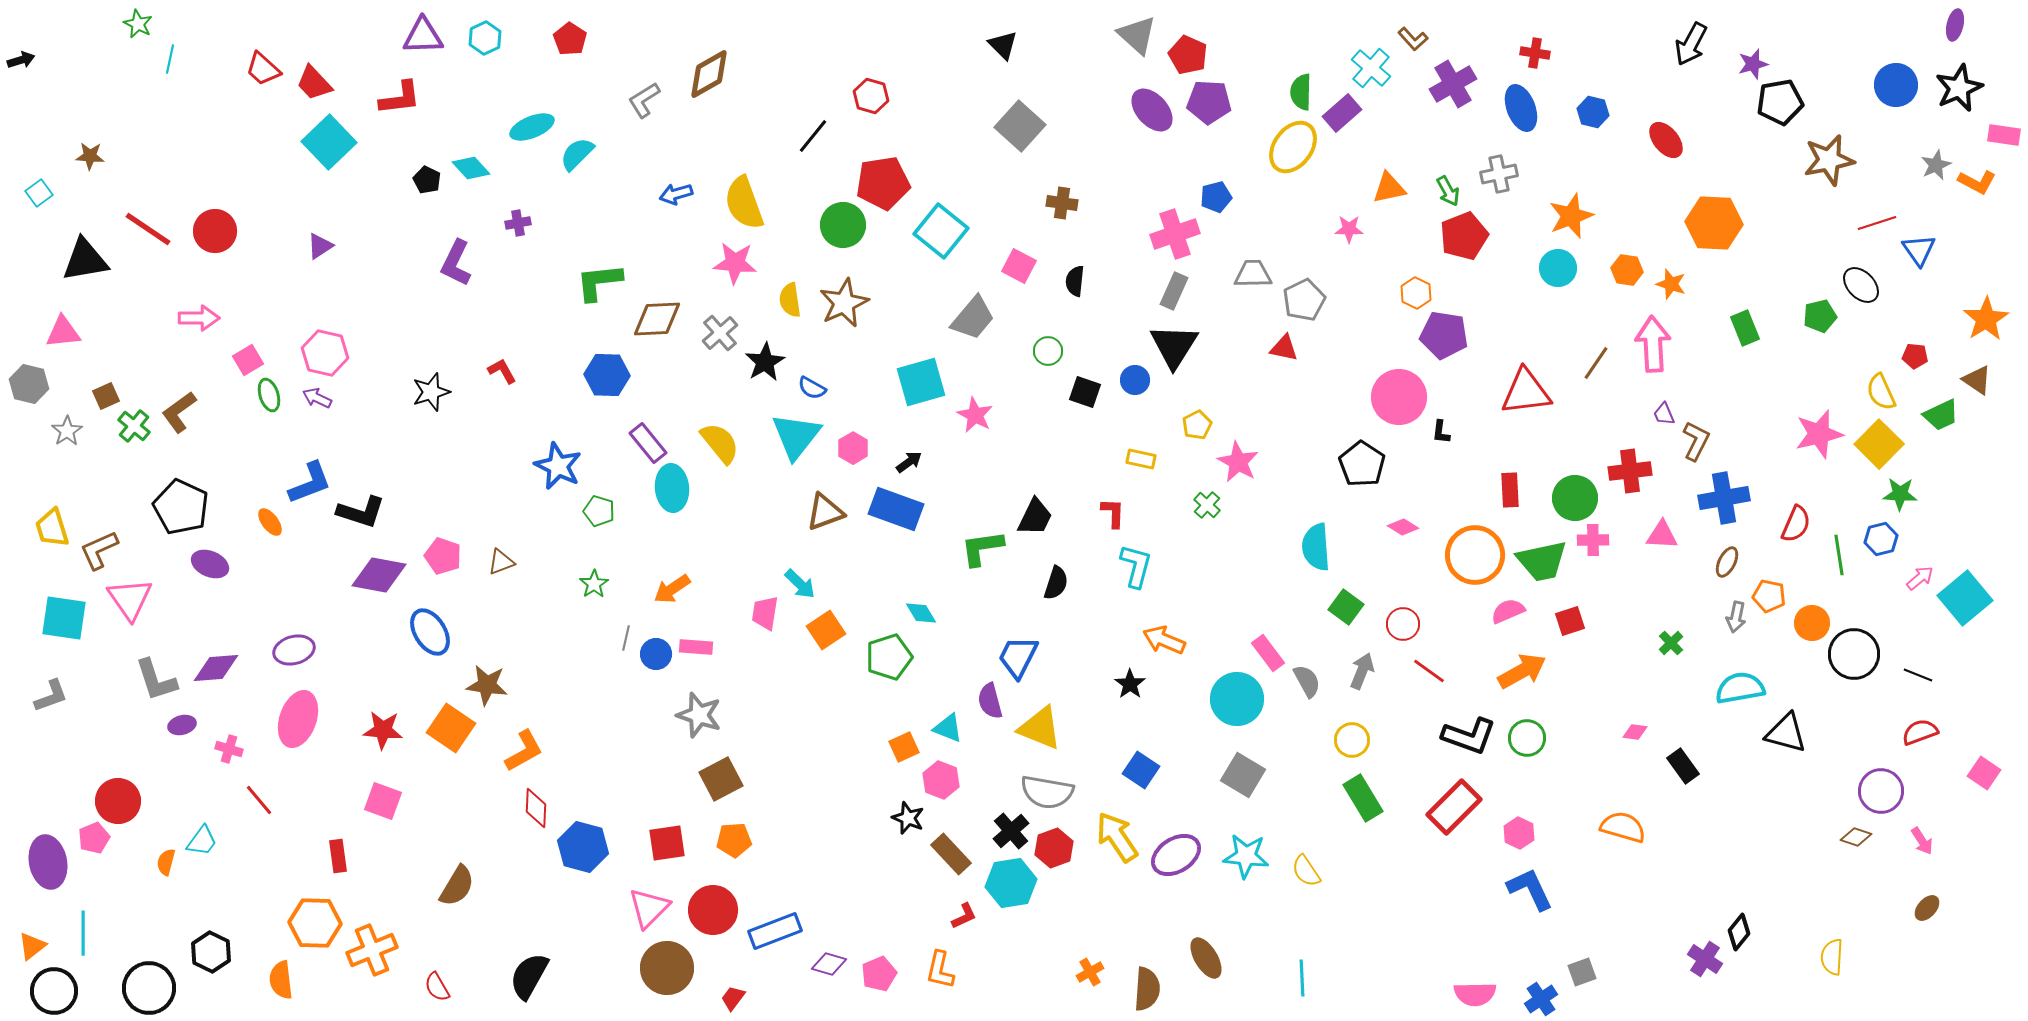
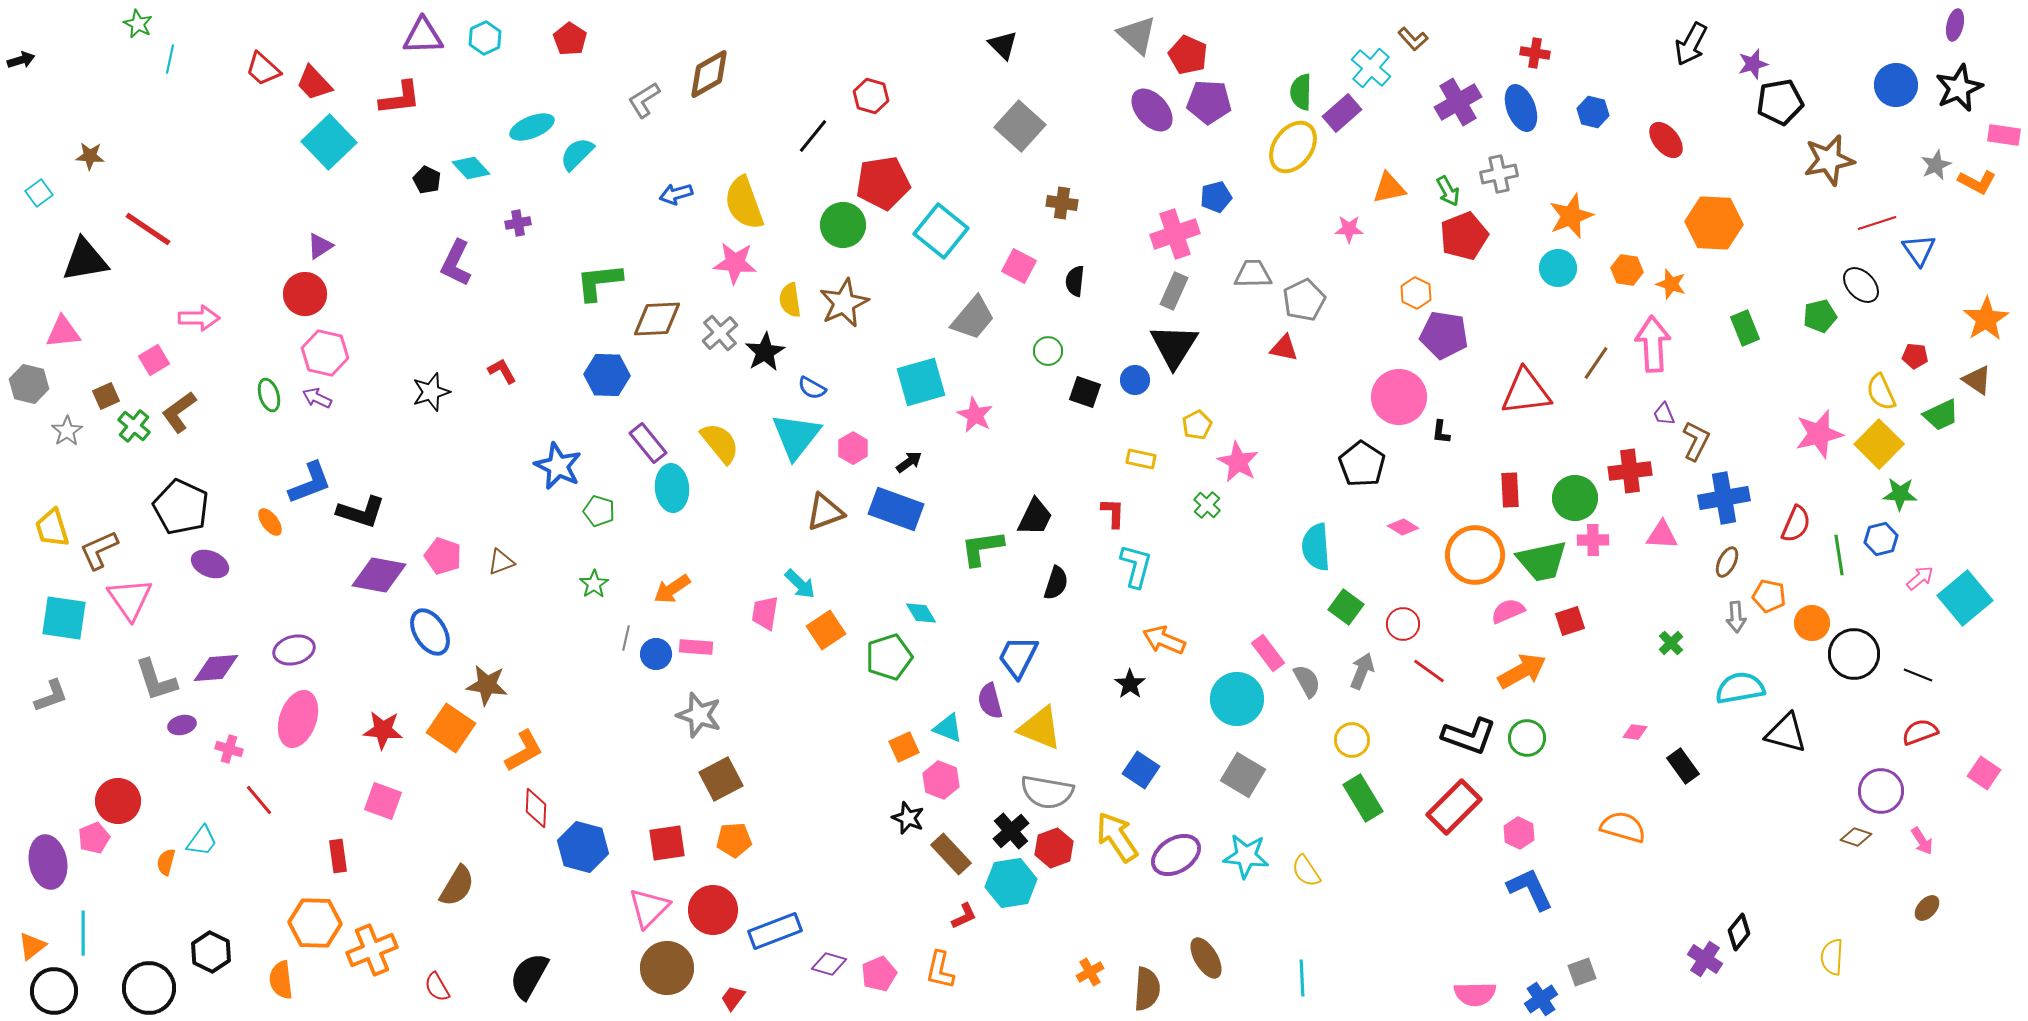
purple cross at (1453, 84): moved 5 px right, 18 px down
red circle at (215, 231): moved 90 px right, 63 px down
pink square at (248, 360): moved 94 px left
black star at (765, 362): moved 10 px up
gray arrow at (1736, 617): rotated 16 degrees counterclockwise
